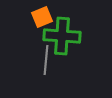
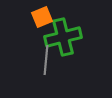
green cross: moved 1 px right, 1 px down; rotated 18 degrees counterclockwise
